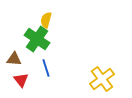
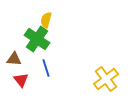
yellow cross: moved 4 px right
